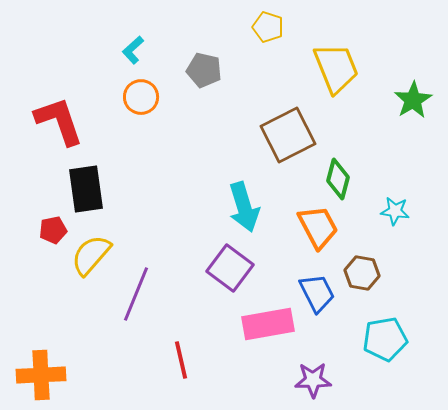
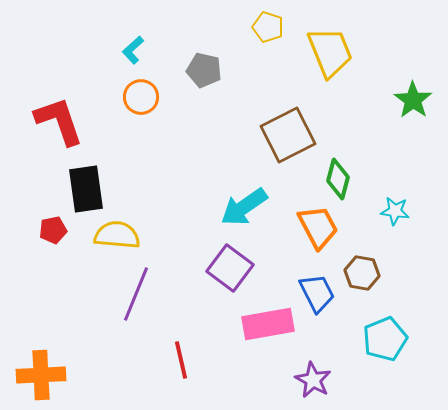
yellow trapezoid: moved 6 px left, 16 px up
green star: rotated 6 degrees counterclockwise
cyan arrow: rotated 72 degrees clockwise
yellow semicircle: moved 26 px right, 20 px up; rotated 54 degrees clockwise
cyan pentagon: rotated 12 degrees counterclockwise
purple star: rotated 30 degrees clockwise
